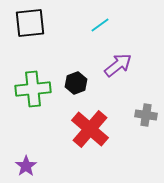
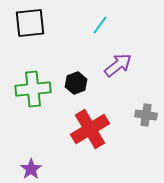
cyan line: rotated 18 degrees counterclockwise
red cross: rotated 18 degrees clockwise
purple star: moved 5 px right, 3 px down
